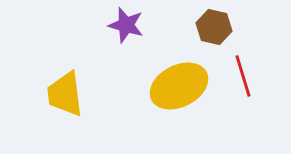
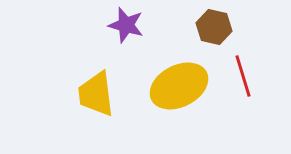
yellow trapezoid: moved 31 px right
